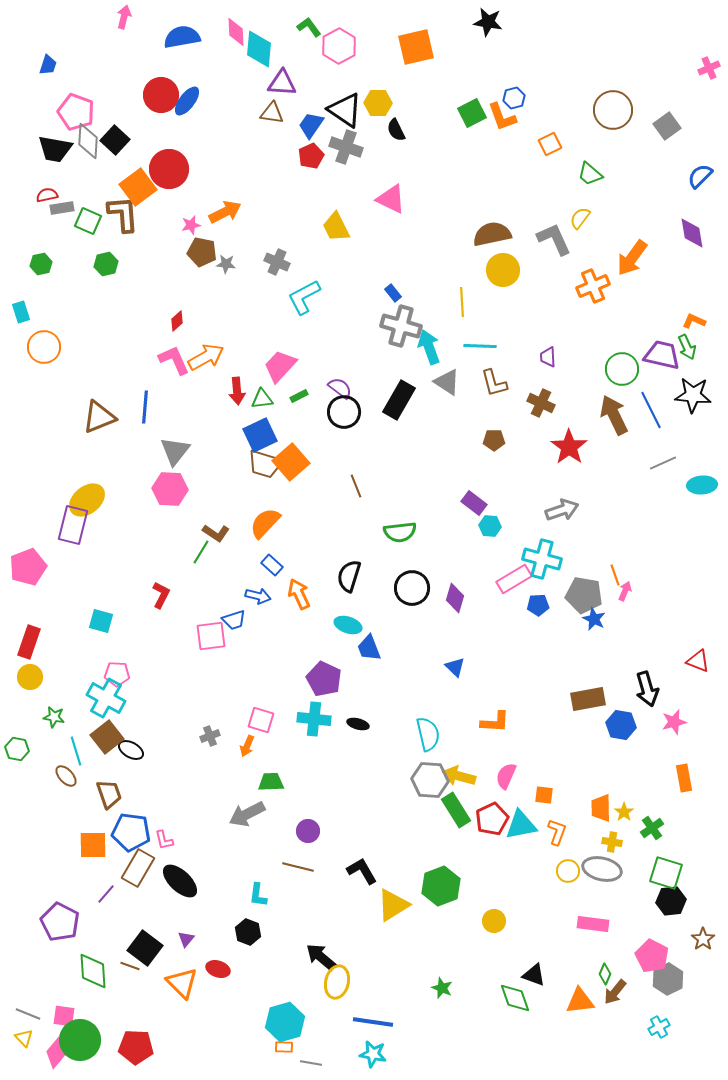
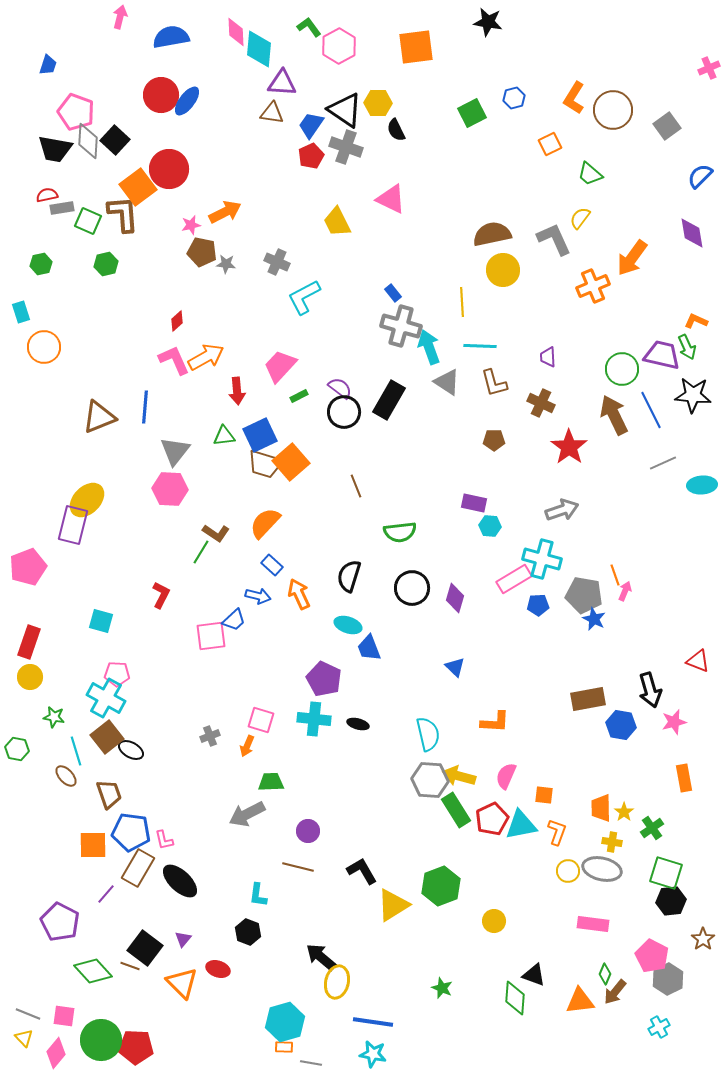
pink arrow at (124, 17): moved 4 px left
blue semicircle at (182, 37): moved 11 px left
orange square at (416, 47): rotated 6 degrees clockwise
orange L-shape at (502, 117): moved 72 px right, 19 px up; rotated 52 degrees clockwise
yellow trapezoid at (336, 227): moved 1 px right, 5 px up
orange L-shape at (694, 321): moved 2 px right
green triangle at (262, 399): moved 38 px left, 37 px down
black rectangle at (399, 400): moved 10 px left
yellow ellipse at (87, 500): rotated 6 degrees counterclockwise
purple rectangle at (474, 503): rotated 25 degrees counterclockwise
blue trapezoid at (234, 620): rotated 25 degrees counterclockwise
black arrow at (647, 689): moved 3 px right, 1 px down
purple triangle at (186, 939): moved 3 px left
green diamond at (93, 971): rotated 39 degrees counterclockwise
green diamond at (515, 998): rotated 24 degrees clockwise
green circle at (80, 1040): moved 21 px right
